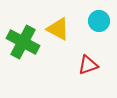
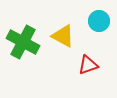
yellow triangle: moved 5 px right, 7 px down
